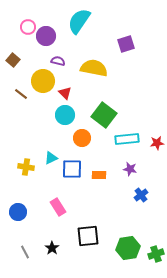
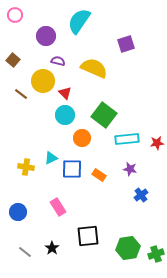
pink circle: moved 13 px left, 12 px up
yellow semicircle: rotated 12 degrees clockwise
orange rectangle: rotated 32 degrees clockwise
gray line: rotated 24 degrees counterclockwise
